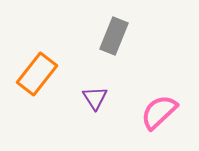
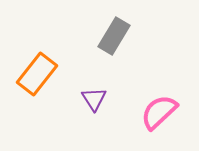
gray rectangle: rotated 9 degrees clockwise
purple triangle: moved 1 px left, 1 px down
